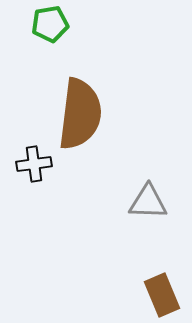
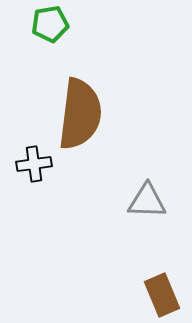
gray triangle: moved 1 px left, 1 px up
